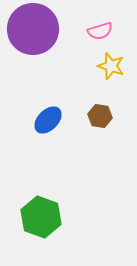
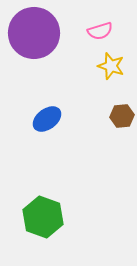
purple circle: moved 1 px right, 4 px down
brown hexagon: moved 22 px right; rotated 15 degrees counterclockwise
blue ellipse: moved 1 px left, 1 px up; rotated 8 degrees clockwise
green hexagon: moved 2 px right
